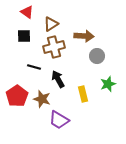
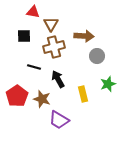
red triangle: moved 6 px right; rotated 24 degrees counterclockwise
brown triangle: rotated 28 degrees counterclockwise
